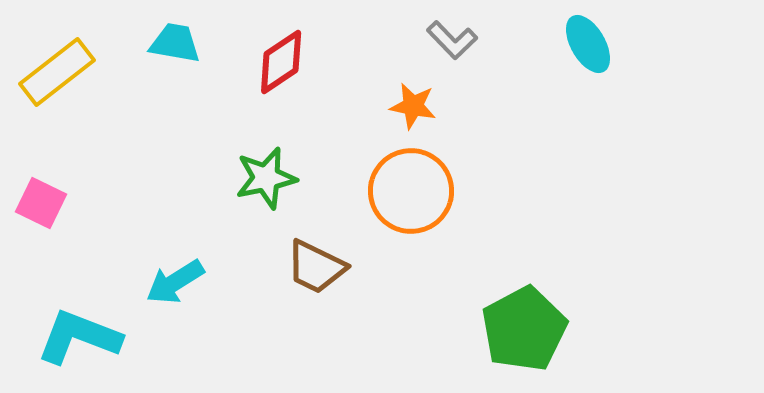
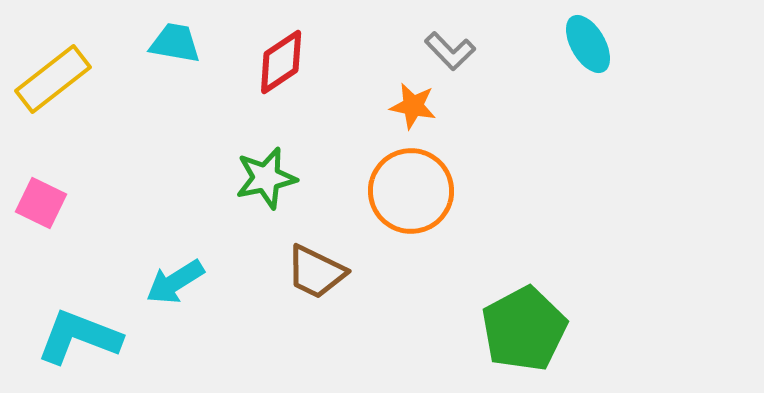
gray L-shape: moved 2 px left, 11 px down
yellow rectangle: moved 4 px left, 7 px down
brown trapezoid: moved 5 px down
